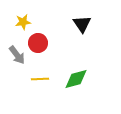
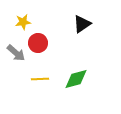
black triangle: rotated 30 degrees clockwise
gray arrow: moved 1 px left, 2 px up; rotated 12 degrees counterclockwise
